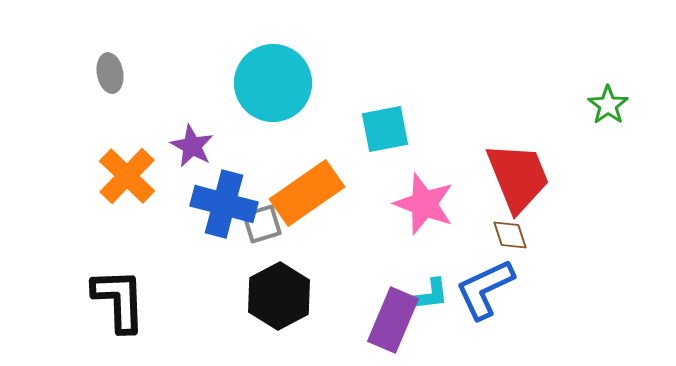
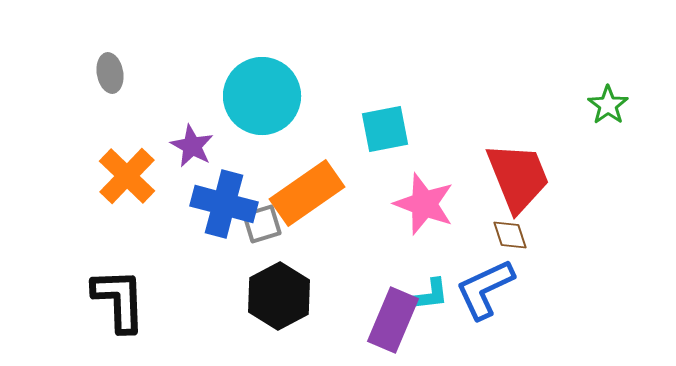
cyan circle: moved 11 px left, 13 px down
